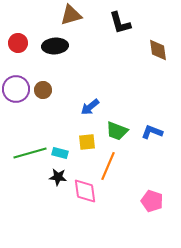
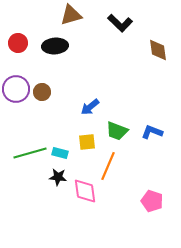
black L-shape: rotated 30 degrees counterclockwise
brown circle: moved 1 px left, 2 px down
